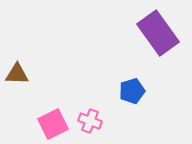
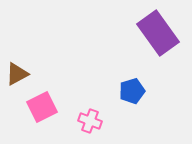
brown triangle: rotated 30 degrees counterclockwise
pink square: moved 11 px left, 17 px up
